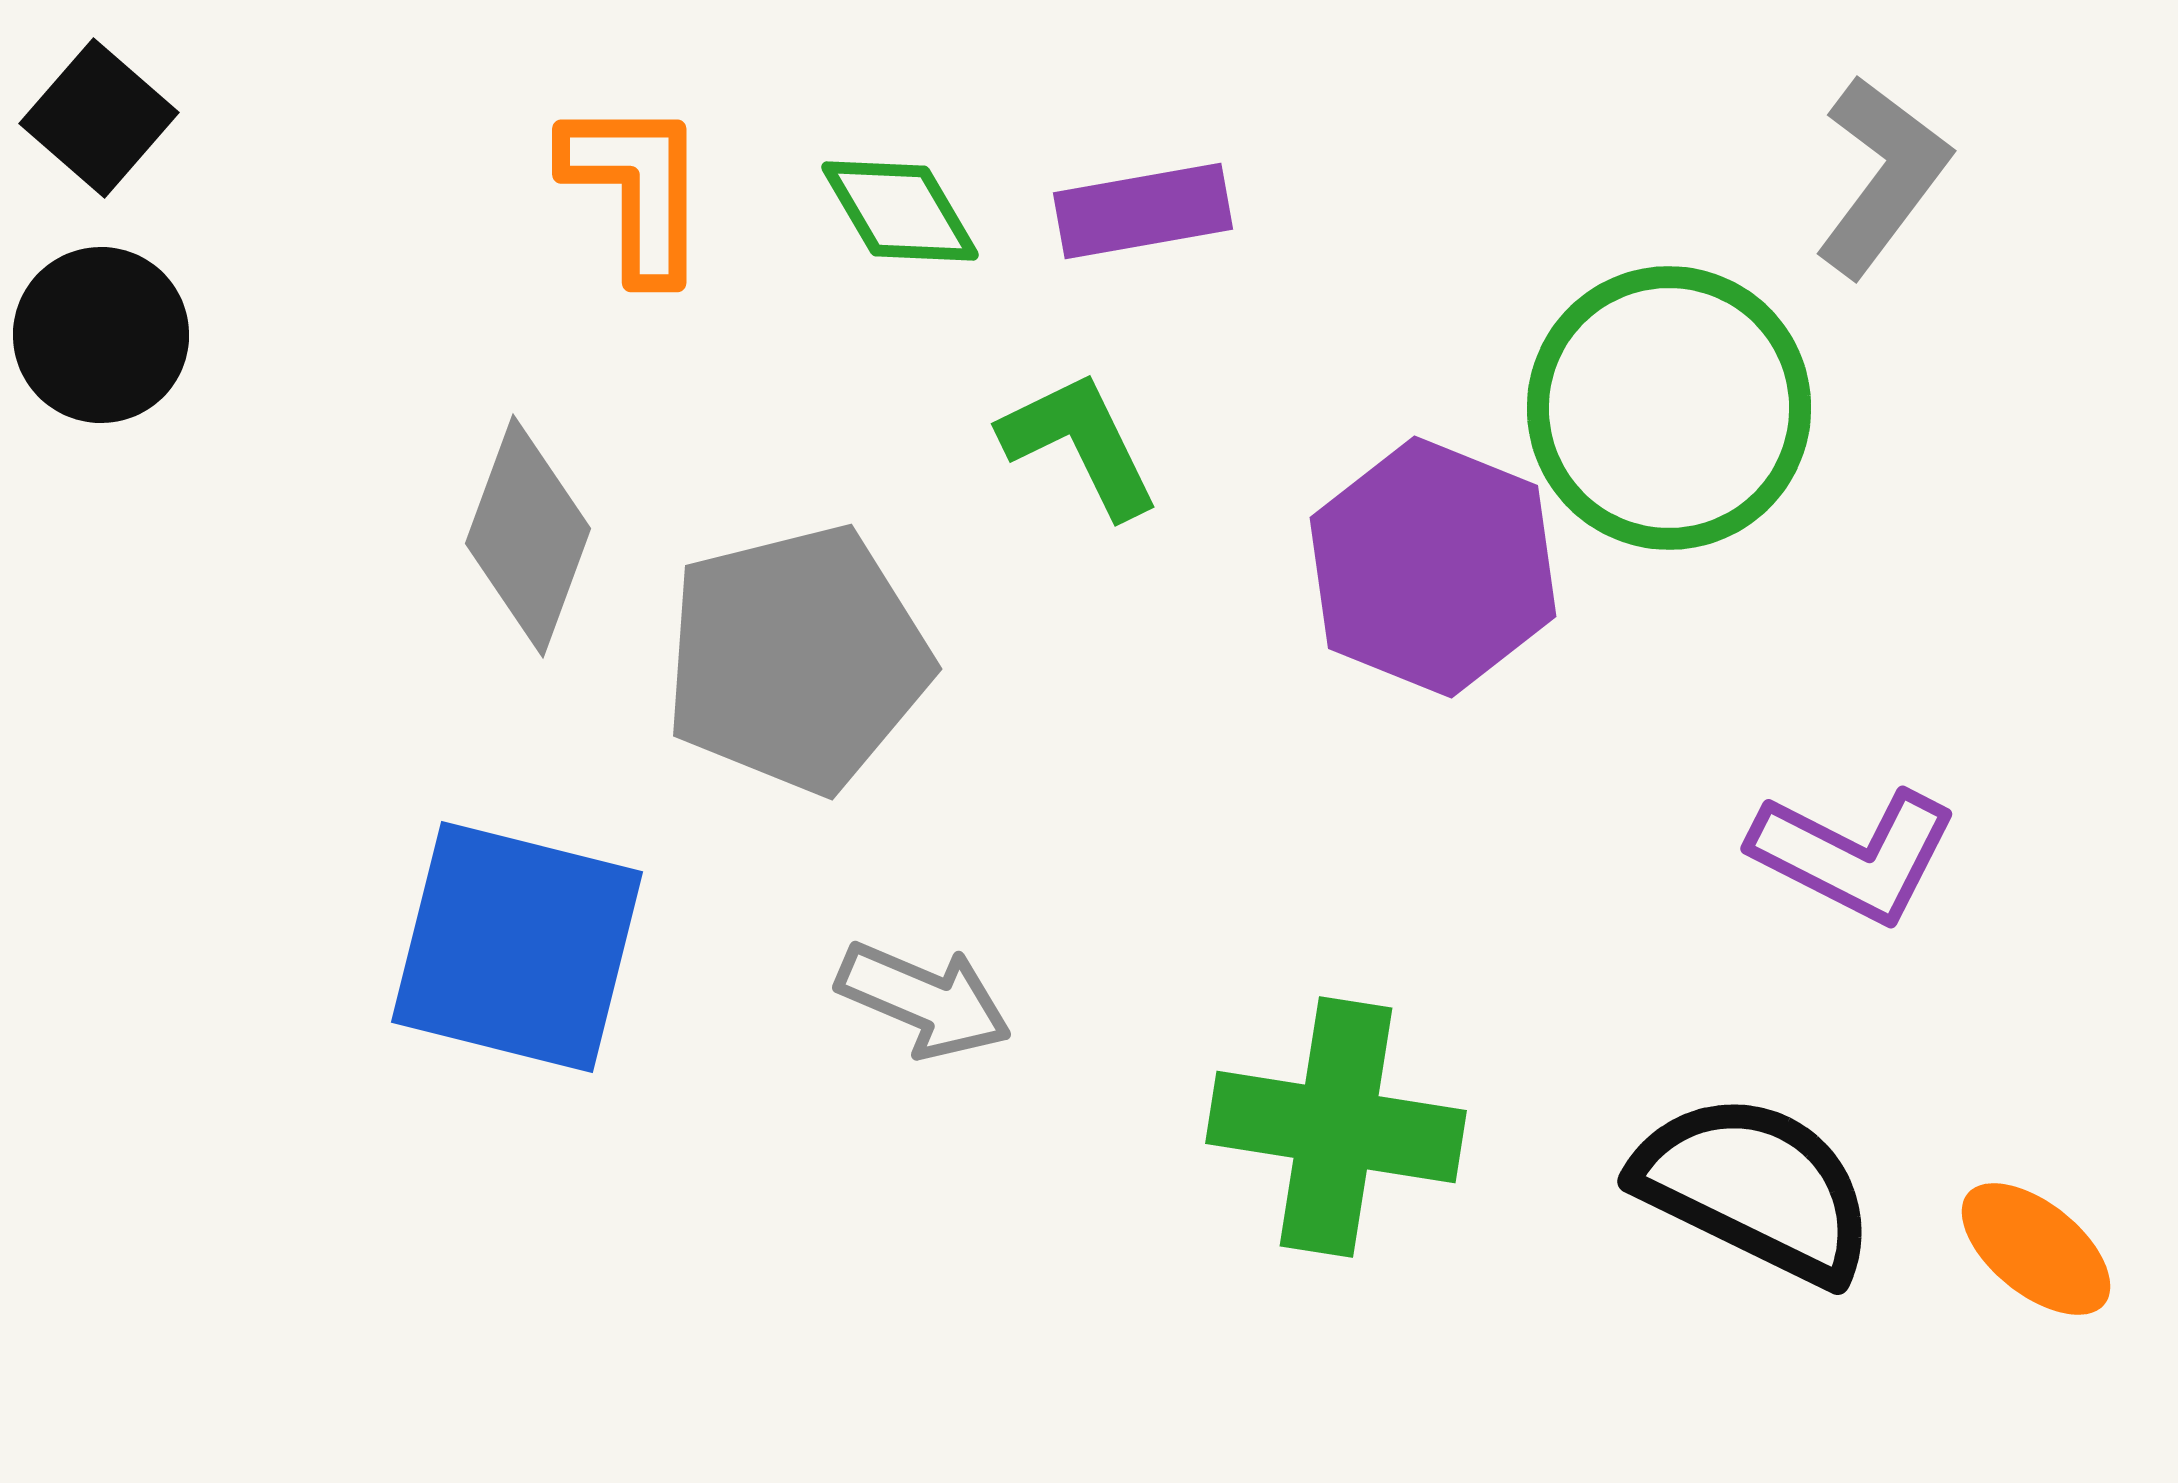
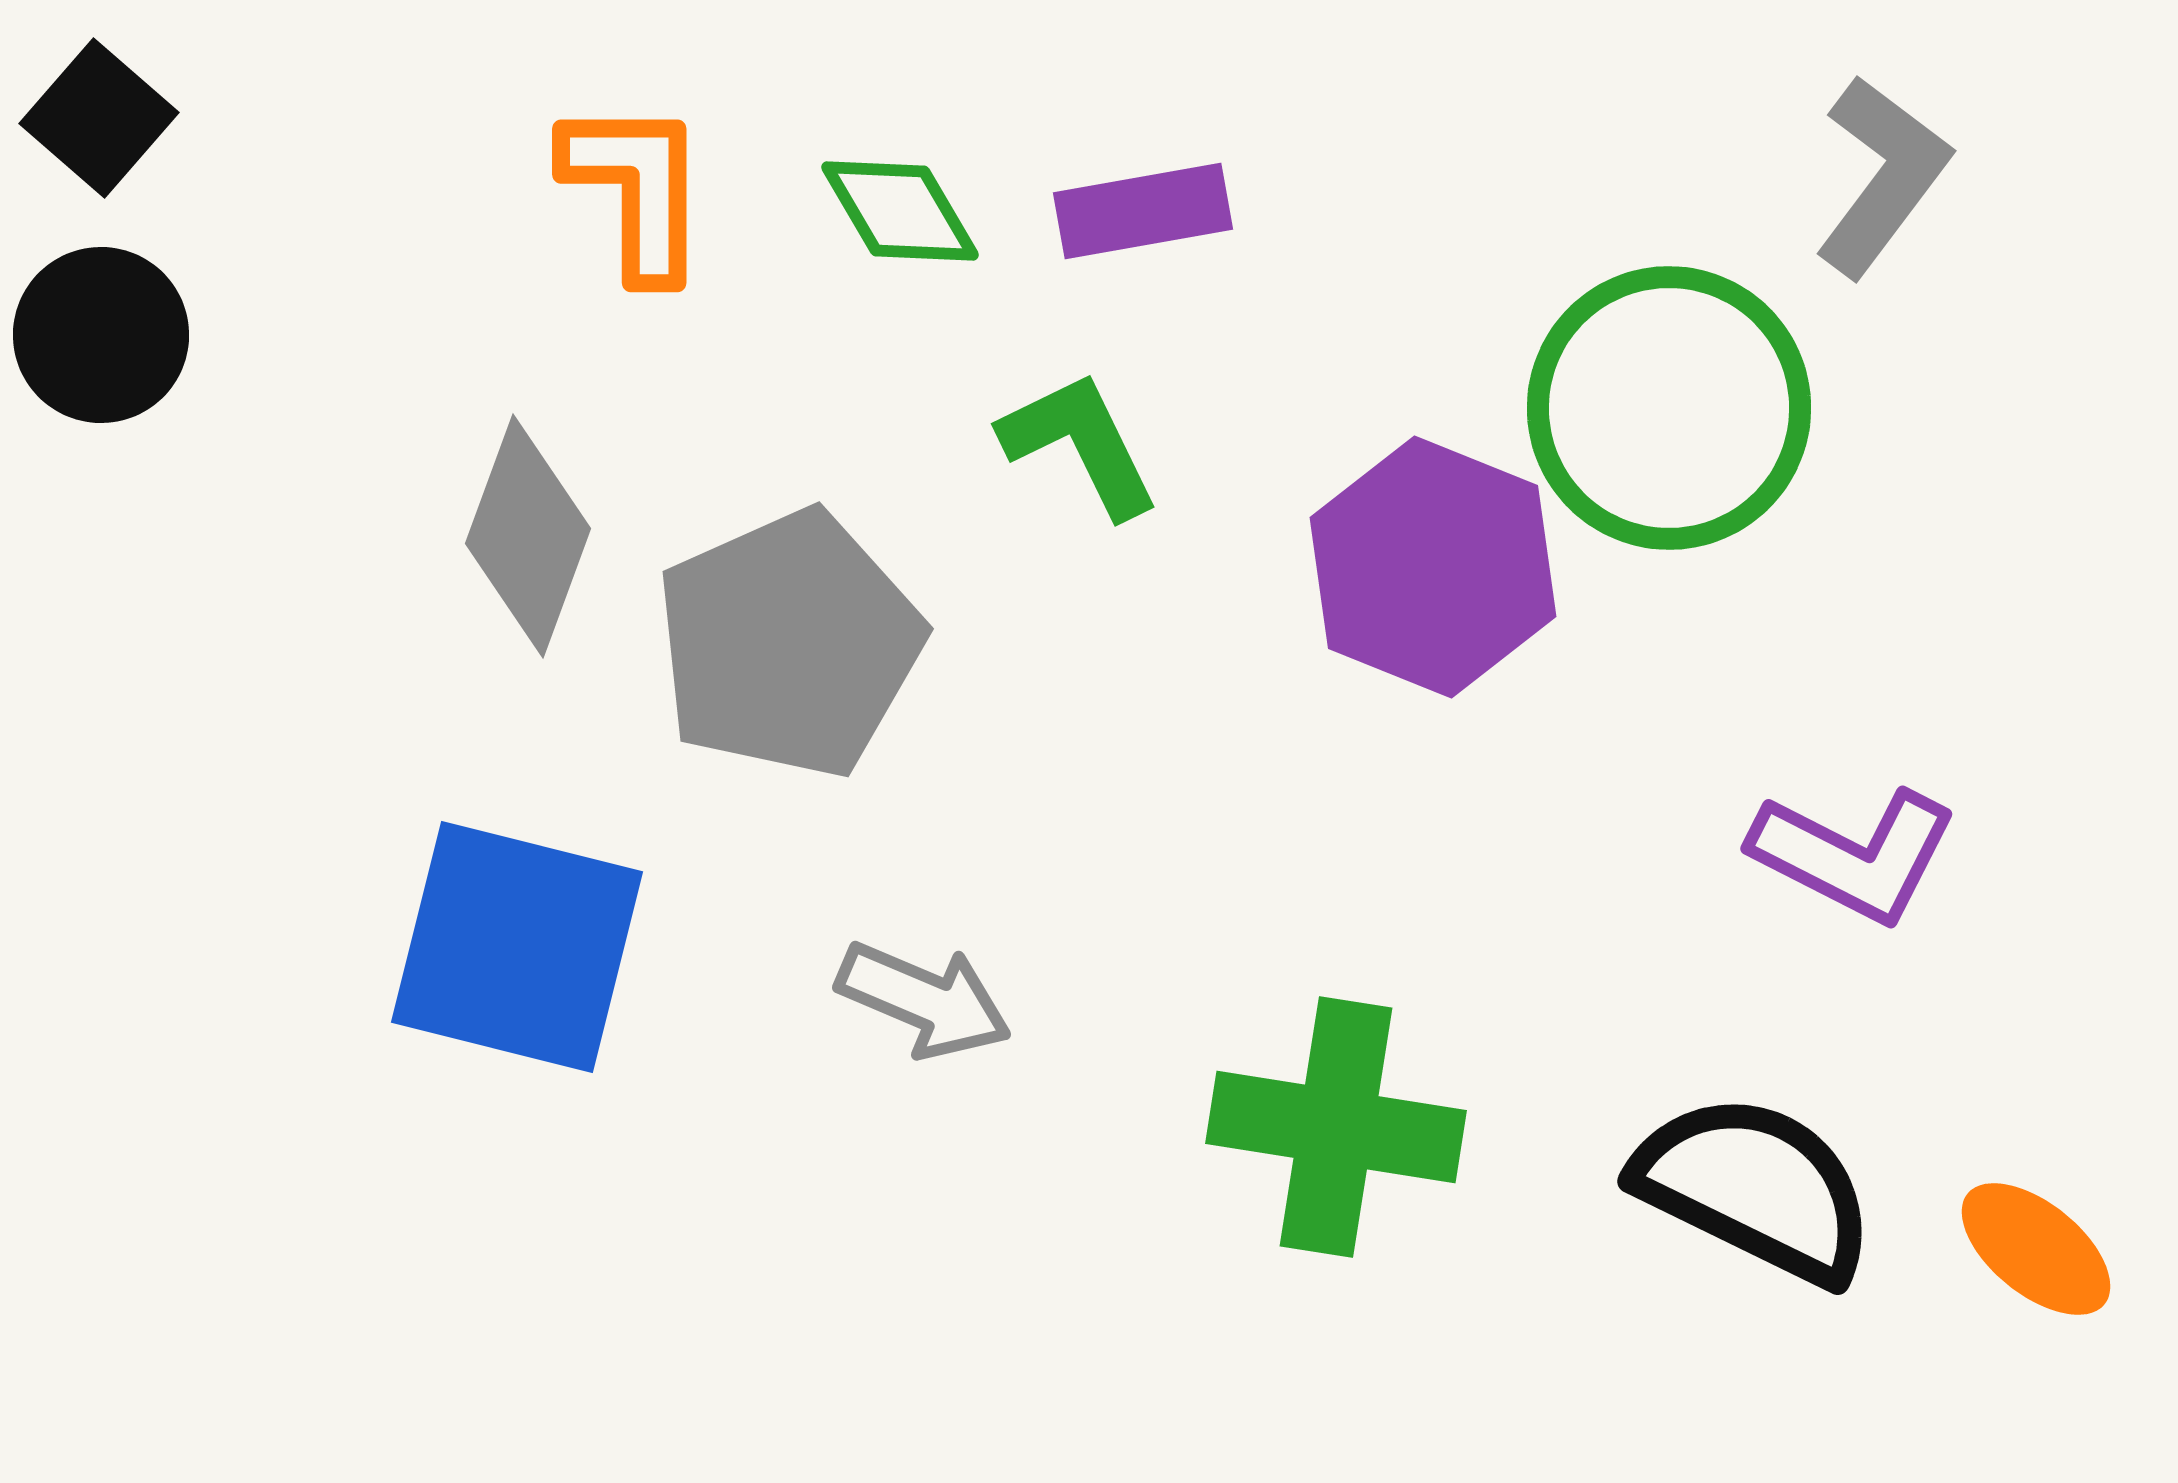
gray pentagon: moved 8 px left, 15 px up; rotated 10 degrees counterclockwise
